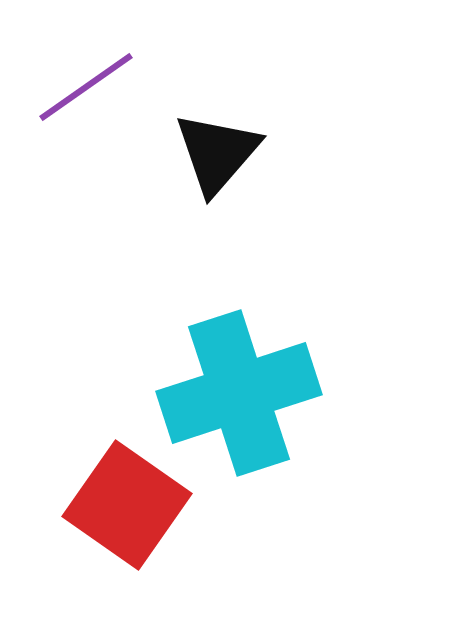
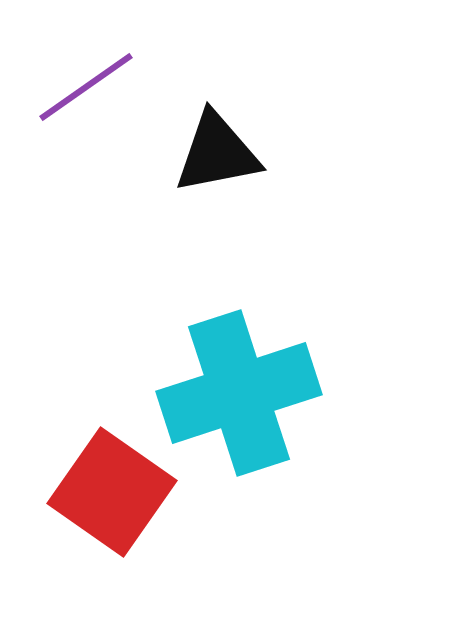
black triangle: rotated 38 degrees clockwise
red square: moved 15 px left, 13 px up
